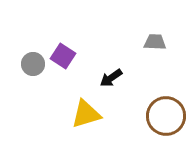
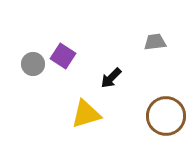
gray trapezoid: rotated 10 degrees counterclockwise
black arrow: rotated 10 degrees counterclockwise
